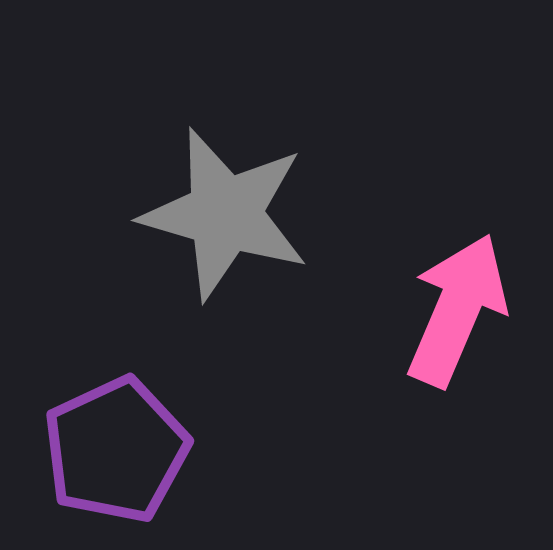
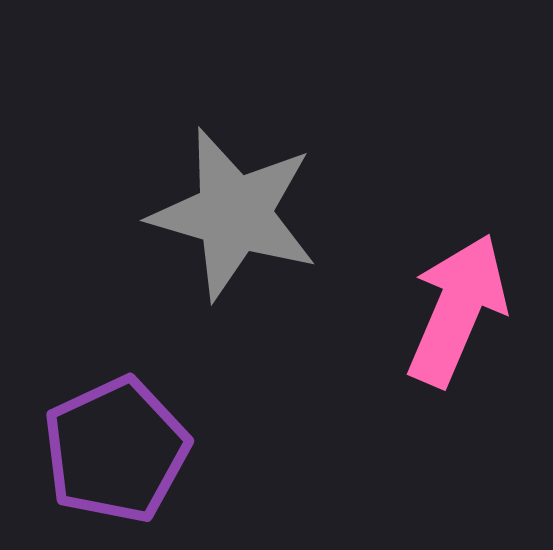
gray star: moved 9 px right
